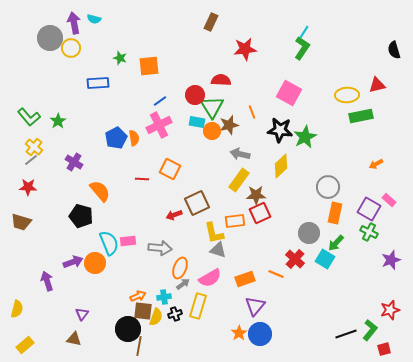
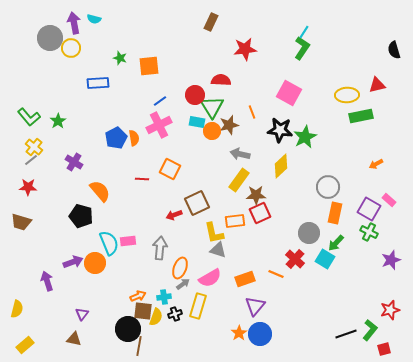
gray arrow at (160, 248): rotated 90 degrees counterclockwise
